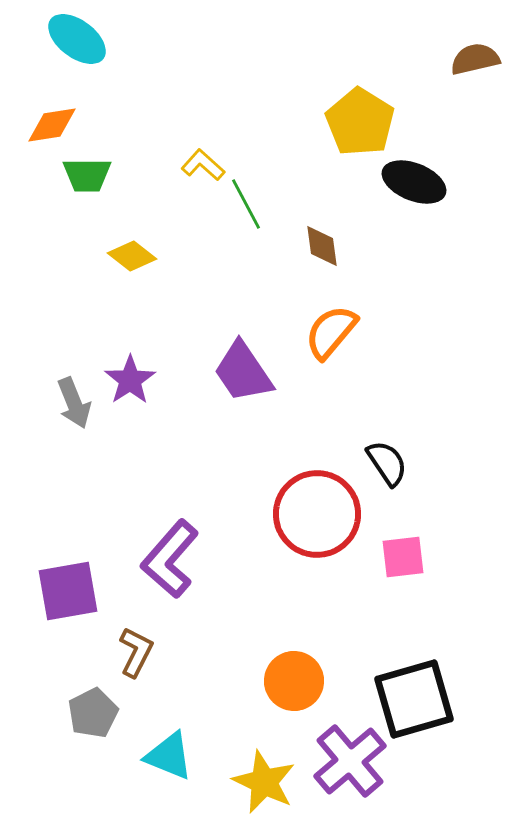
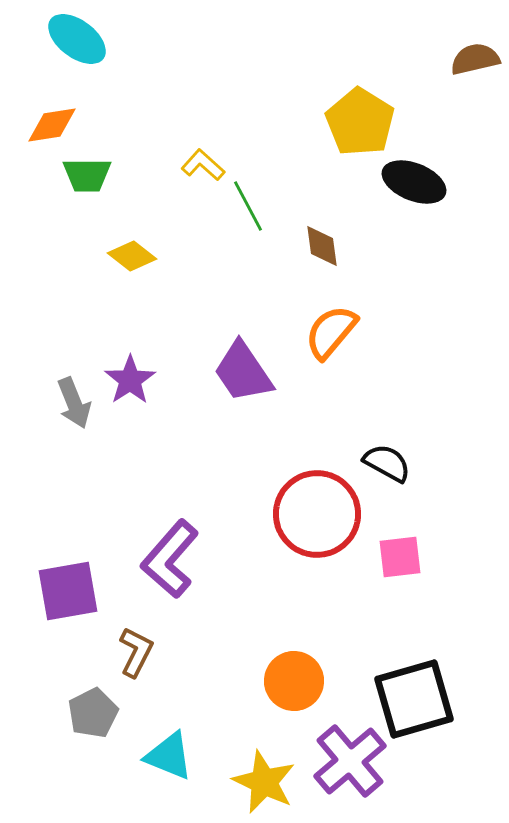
green line: moved 2 px right, 2 px down
black semicircle: rotated 27 degrees counterclockwise
pink square: moved 3 px left
